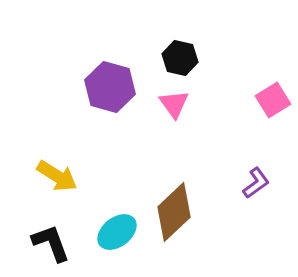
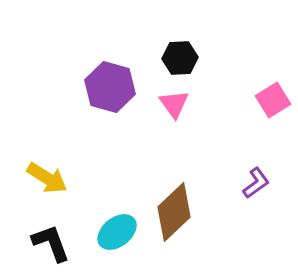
black hexagon: rotated 16 degrees counterclockwise
yellow arrow: moved 10 px left, 2 px down
